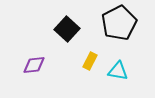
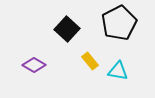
yellow rectangle: rotated 66 degrees counterclockwise
purple diamond: rotated 35 degrees clockwise
